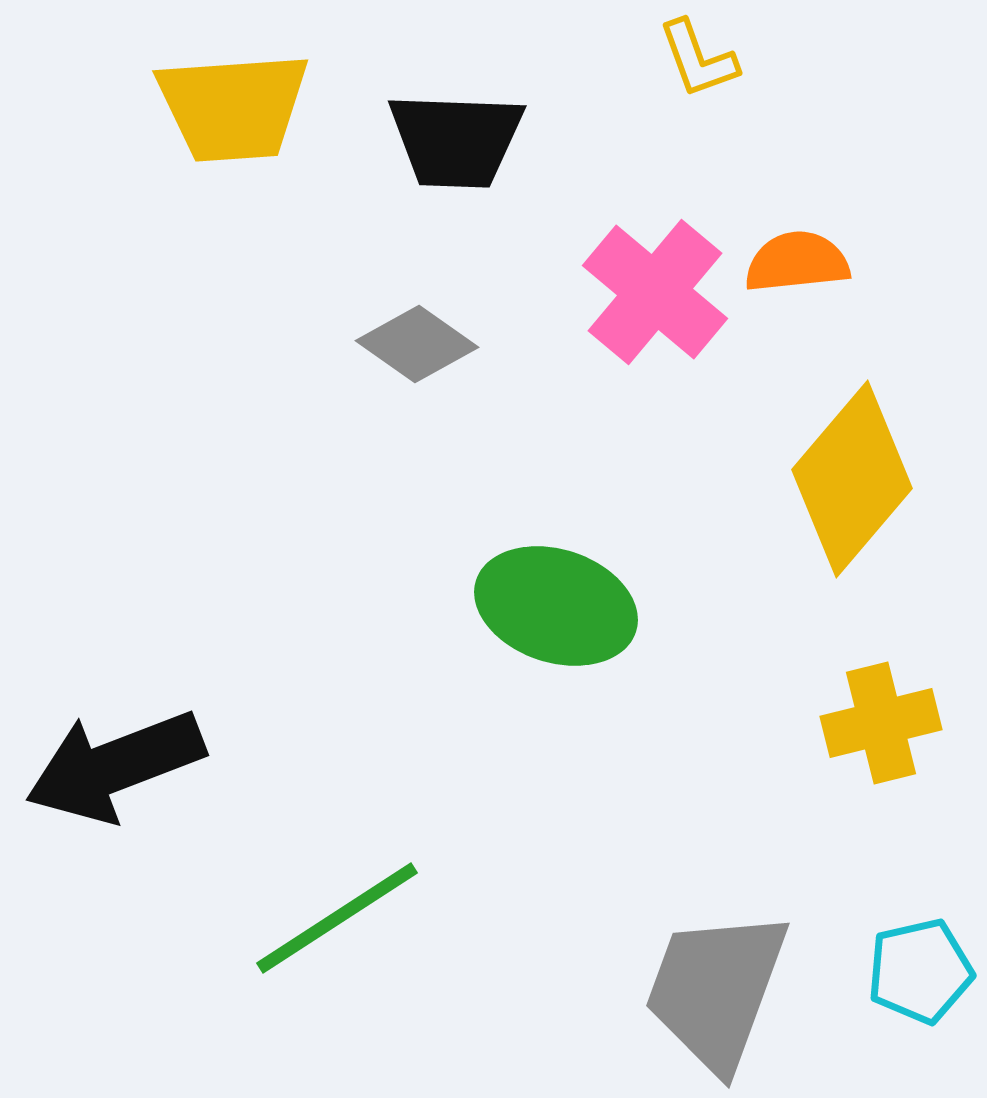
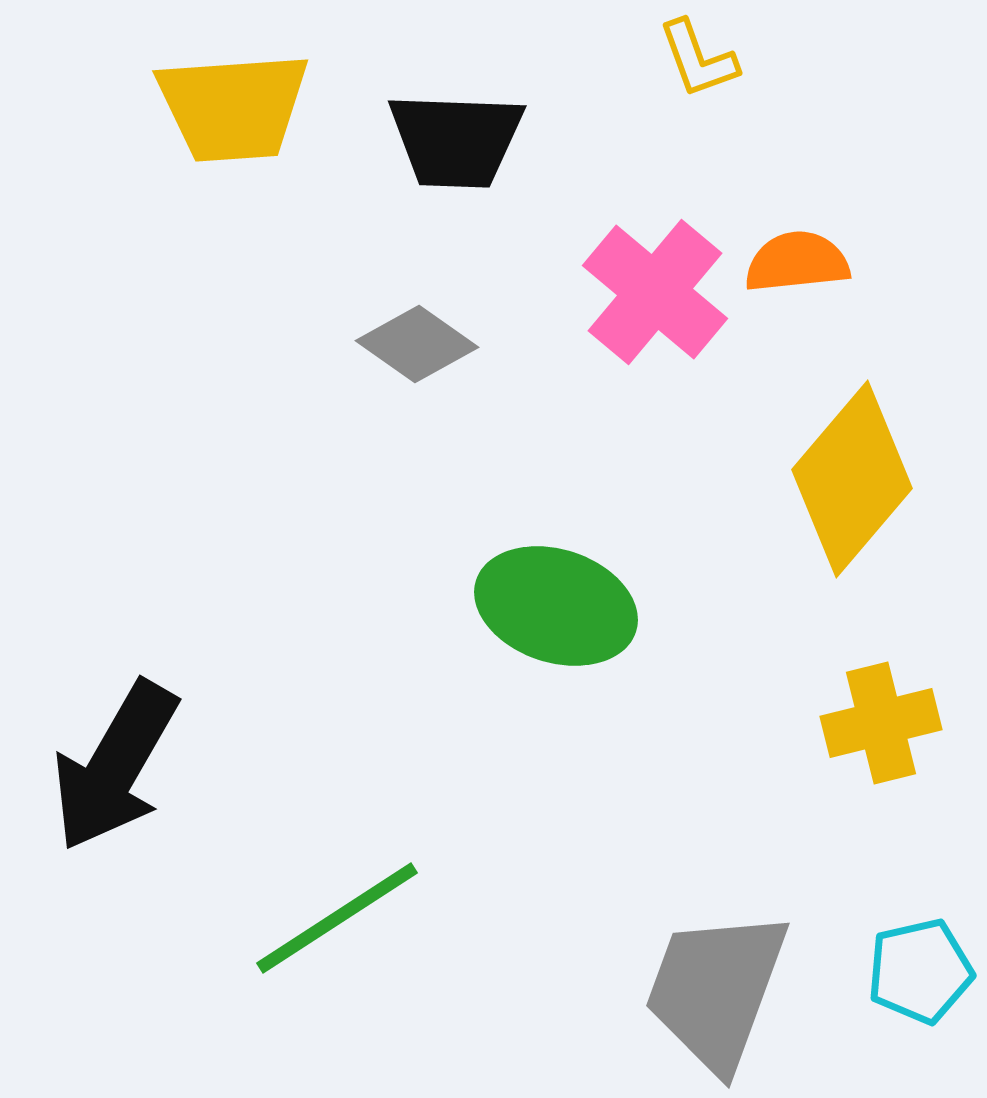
black arrow: rotated 39 degrees counterclockwise
